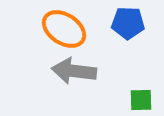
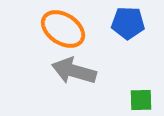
orange ellipse: moved 1 px left
gray arrow: rotated 9 degrees clockwise
